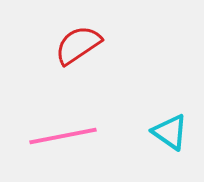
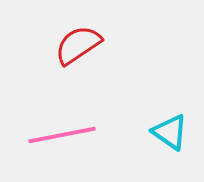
pink line: moved 1 px left, 1 px up
